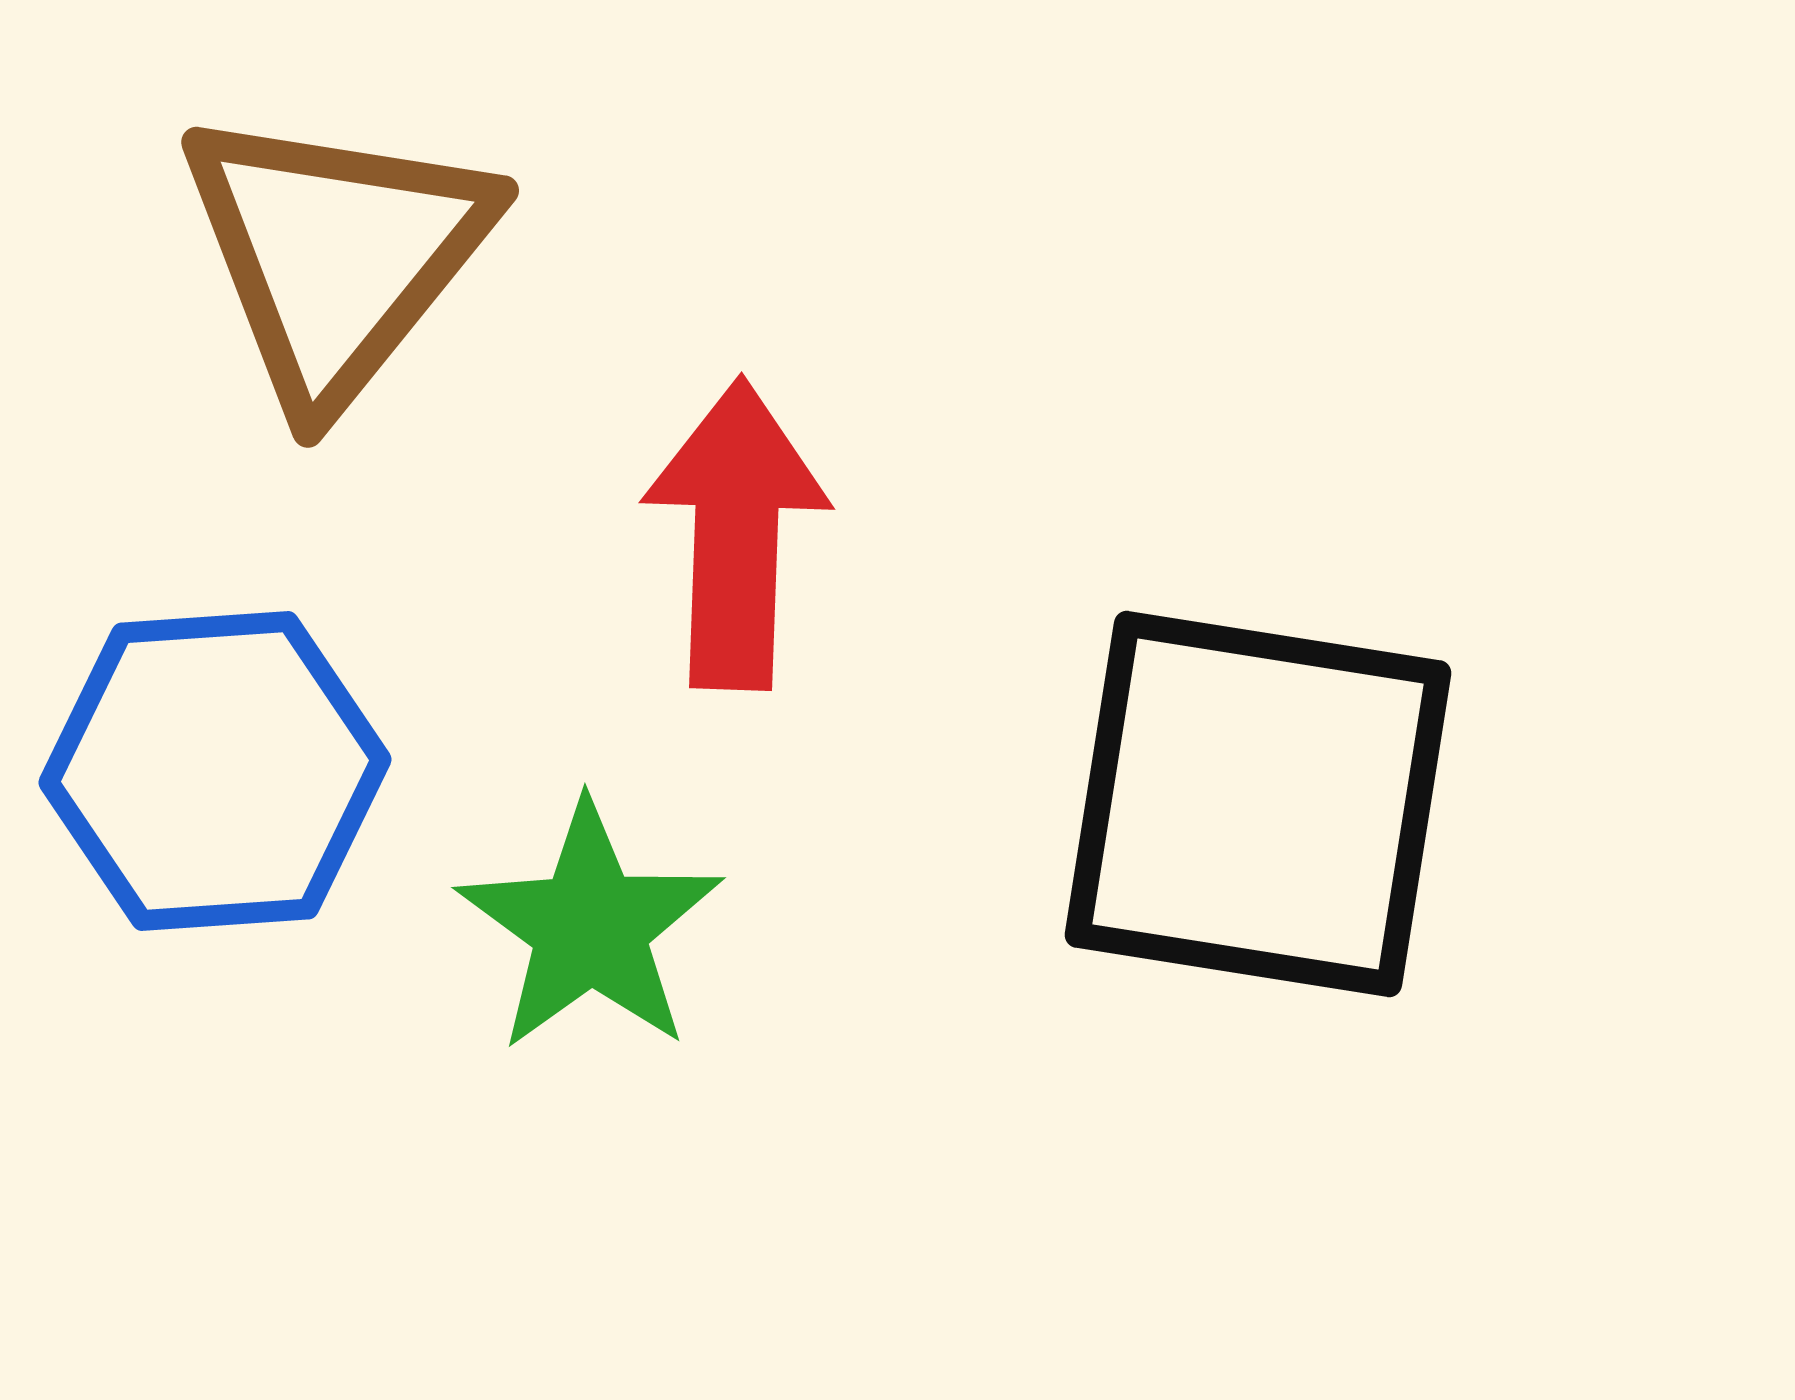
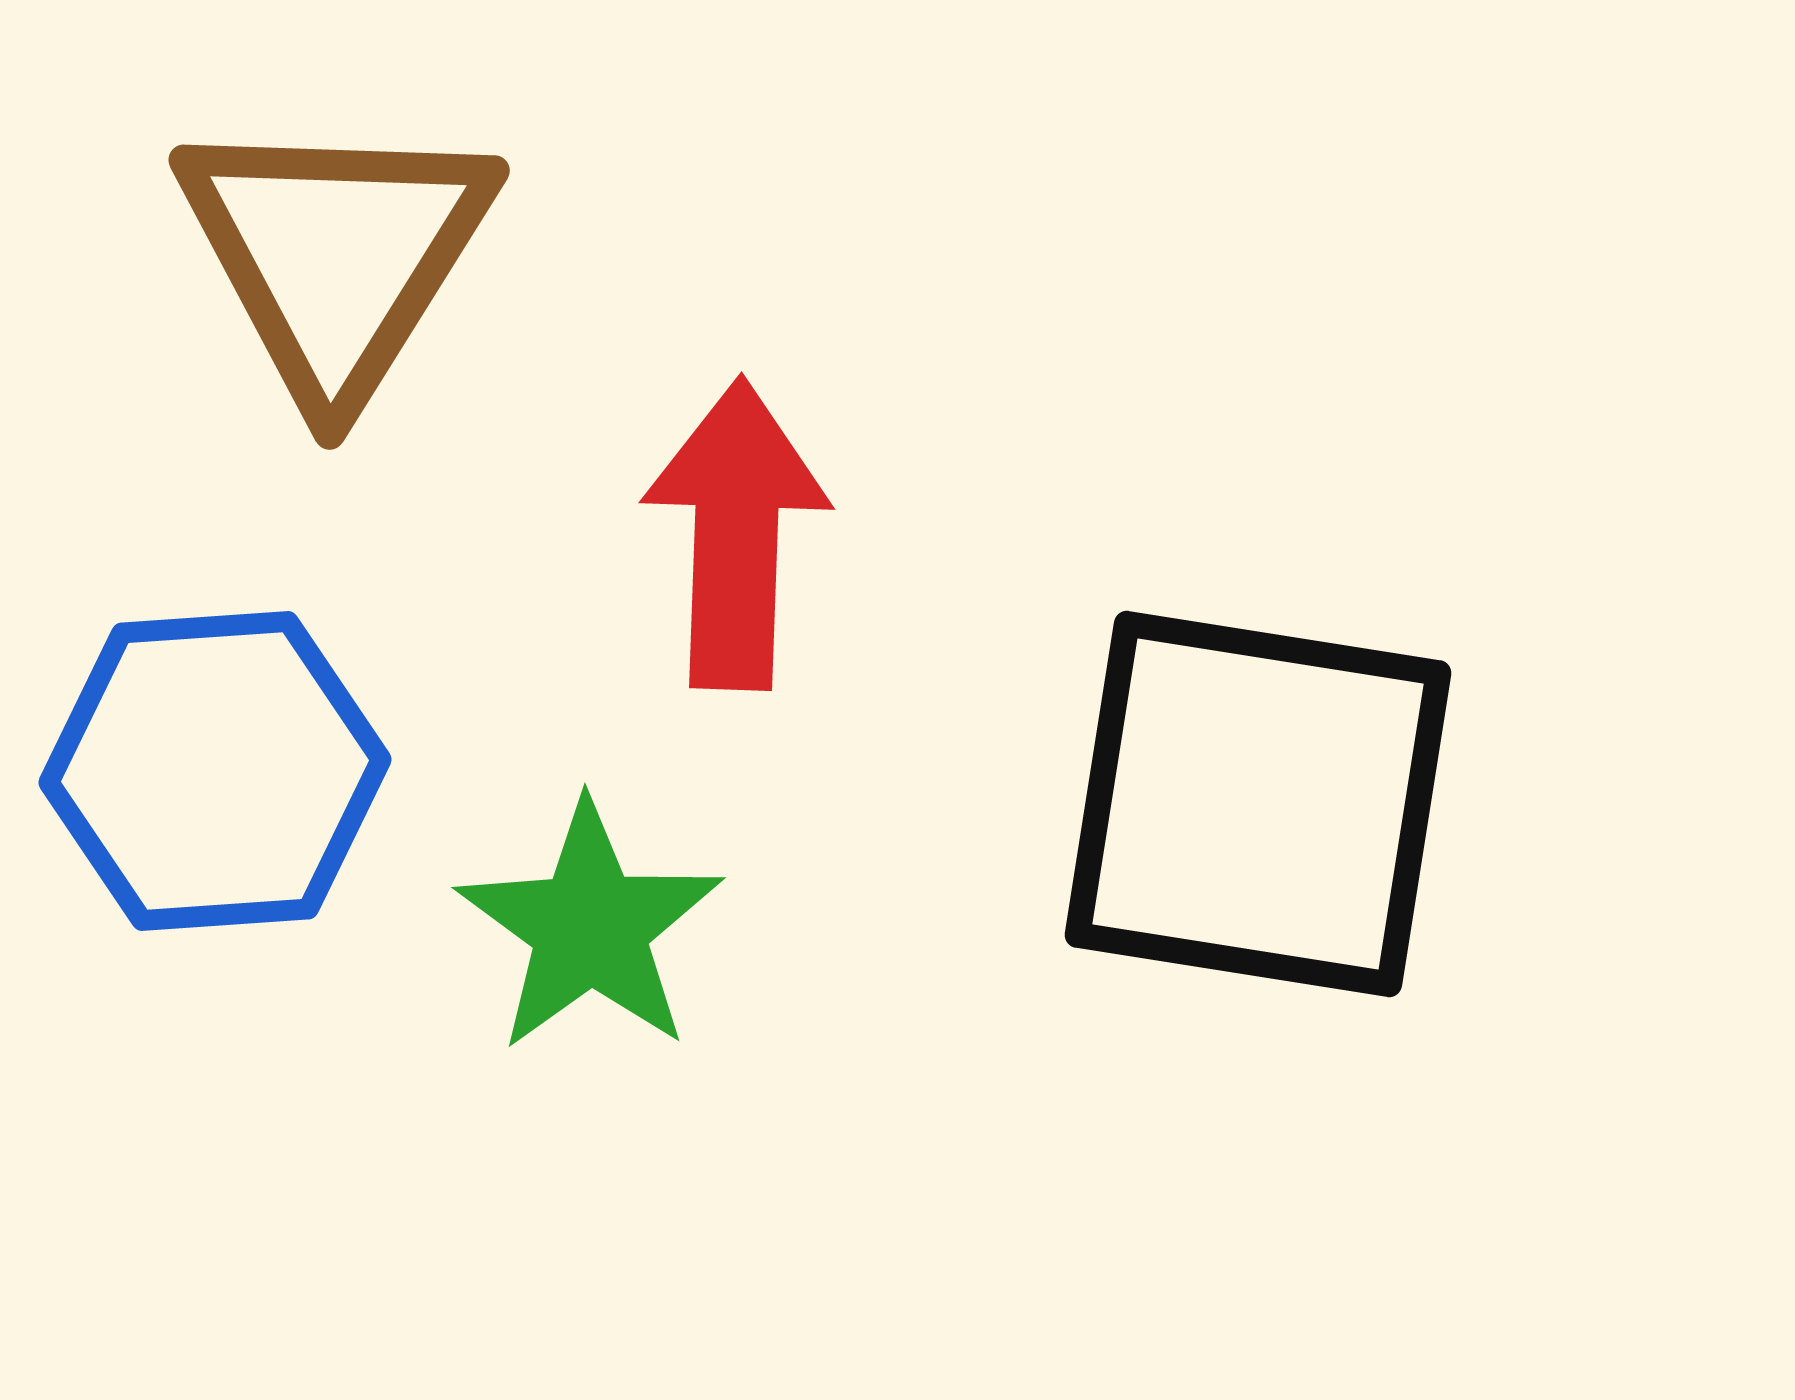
brown triangle: rotated 7 degrees counterclockwise
